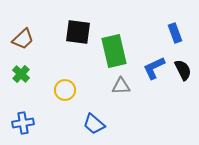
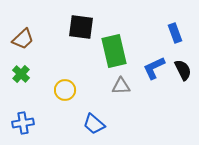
black square: moved 3 px right, 5 px up
